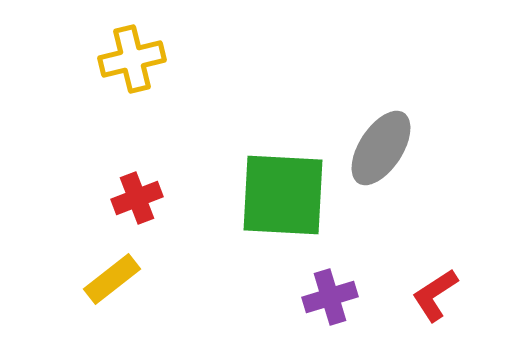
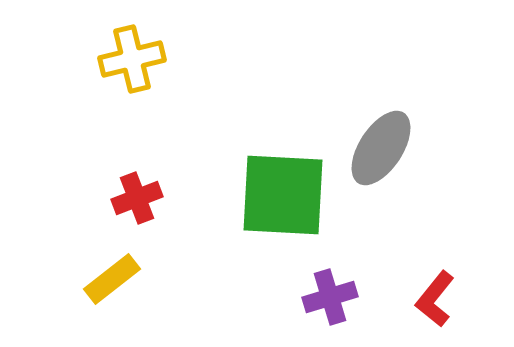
red L-shape: moved 4 px down; rotated 18 degrees counterclockwise
